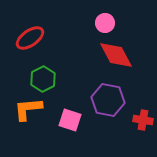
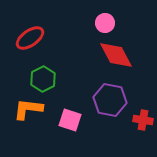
purple hexagon: moved 2 px right
orange L-shape: rotated 12 degrees clockwise
